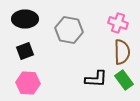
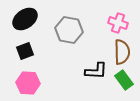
black ellipse: rotated 35 degrees counterclockwise
black L-shape: moved 8 px up
